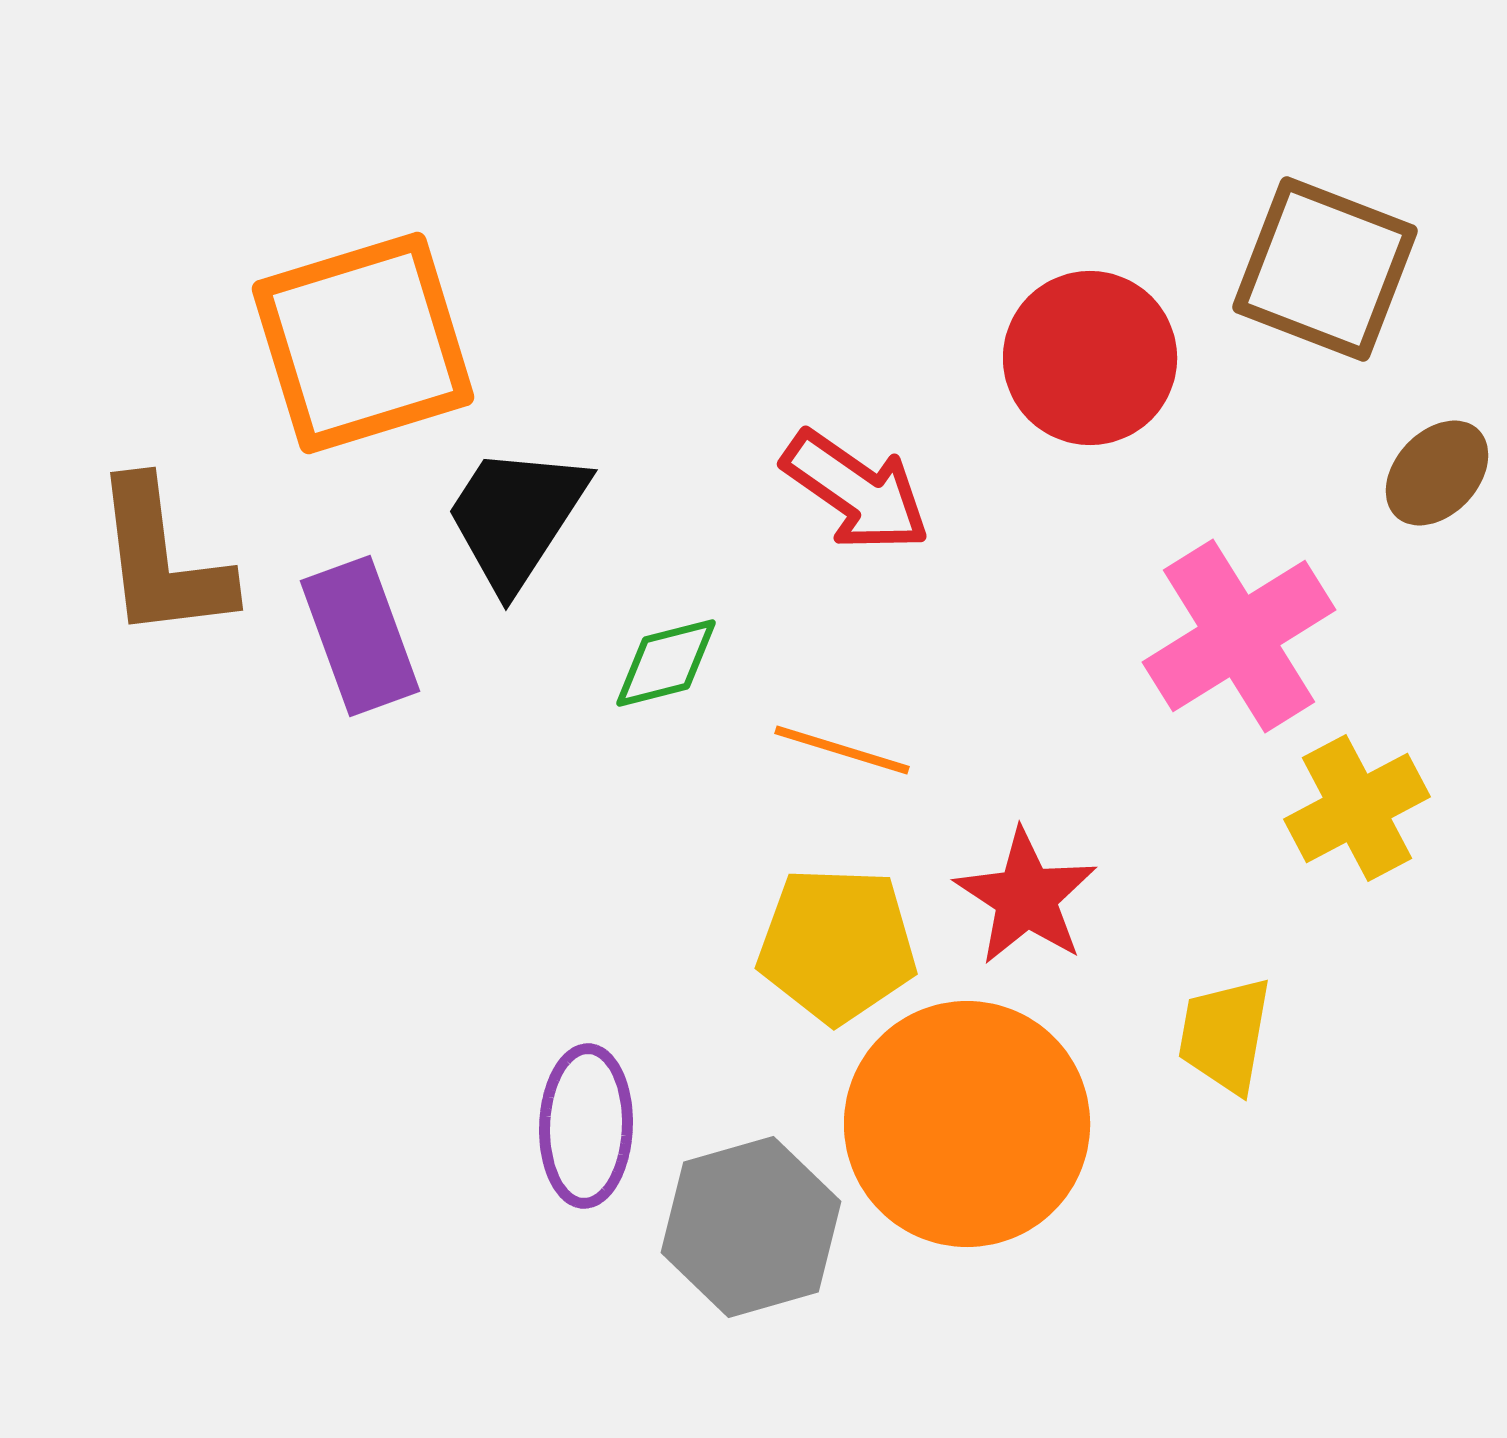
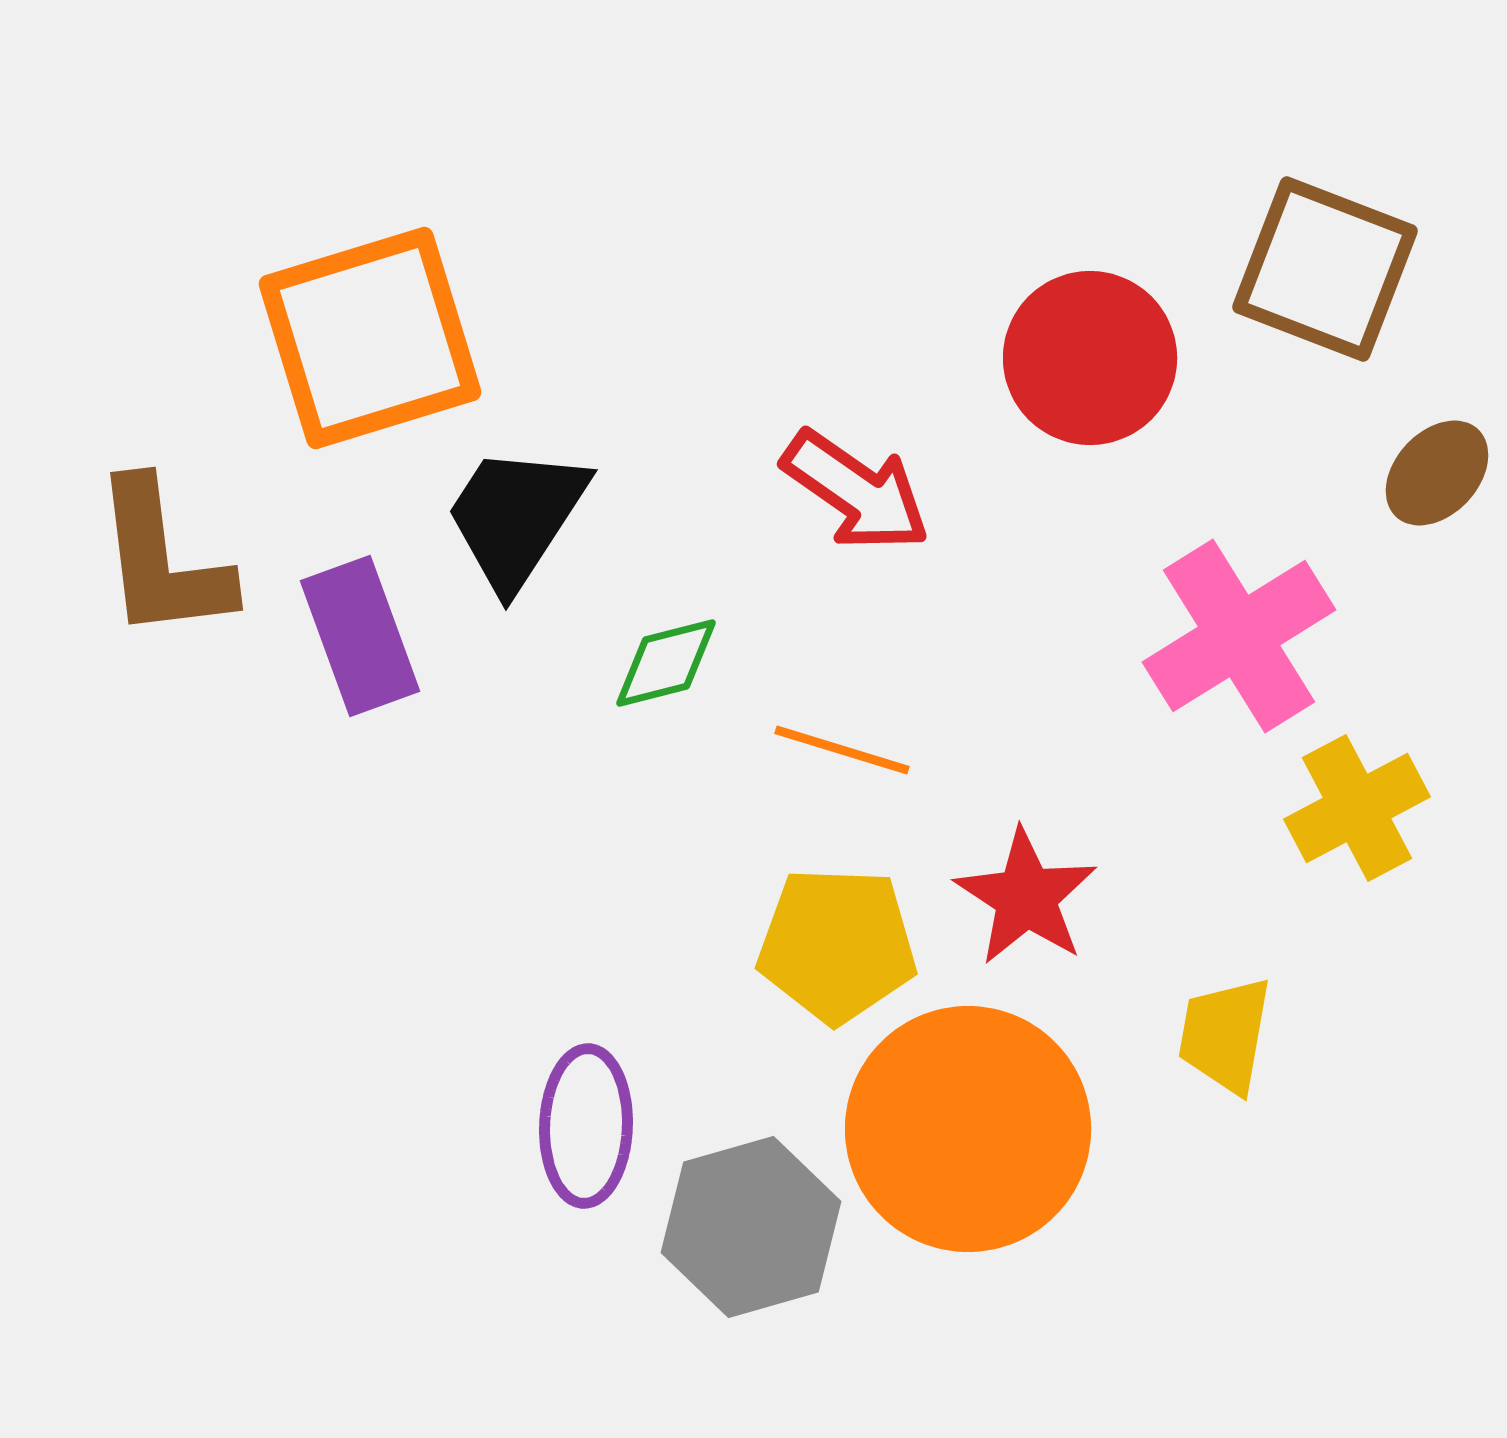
orange square: moved 7 px right, 5 px up
orange circle: moved 1 px right, 5 px down
